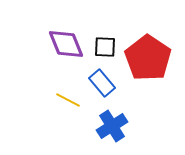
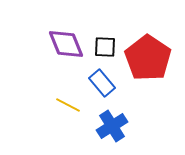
yellow line: moved 5 px down
